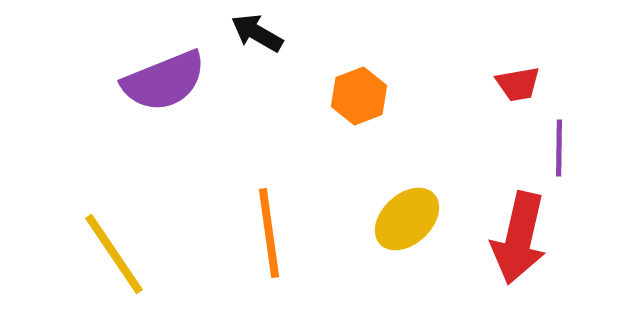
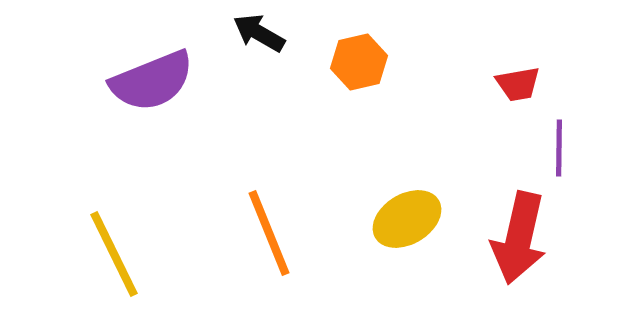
black arrow: moved 2 px right
purple semicircle: moved 12 px left
orange hexagon: moved 34 px up; rotated 8 degrees clockwise
yellow ellipse: rotated 12 degrees clockwise
orange line: rotated 14 degrees counterclockwise
yellow line: rotated 8 degrees clockwise
